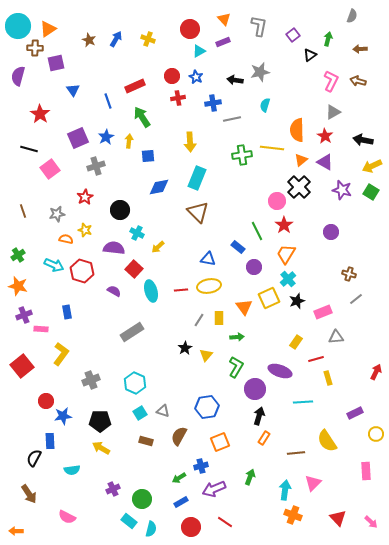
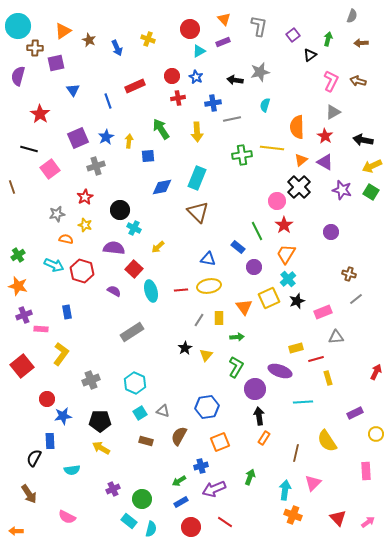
orange triangle at (48, 29): moved 15 px right, 2 px down
blue arrow at (116, 39): moved 1 px right, 9 px down; rotated 126 degrees clockwise
brown arrow at (360, 49): moved 1 px right, 6 px up
green arrow at (142, 117): moved 19 px right, 12 px down
orange semicircle at (297, 130): moved 3 px up
yellow arrow at (190, 142): moved 7 px right, 10 px up
blue diamond at (159, 187): moved 3 px right
brown line at (23, 211): moved 11 px left, 24 px up
yellow star at (85, 230): moved 5 px up
cyan cross at (137, 233): moved 3 px left, 5 px up
yellow rectangle at (296, 342): moved 6 px down; rotated 40 degrees clockwise
red circle at (46, 401): moved 1 px right, 2 px up
black arrow at (259, 416): rotated 24 degrees counterclockwise
brown line at (296, 453): rotated 72 degrees counterclockwise
green arrow at (179, 478): moved 3 px down
pink arrow at (371, 522): moved 3 px left; rotated 80 degrees counterclockwise
